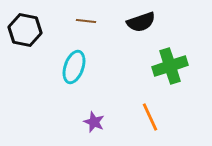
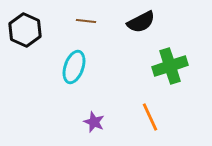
black semicircle: rotated 8 degrees counterclockwise
black hexagon: rotated 12 degrees clockwise
